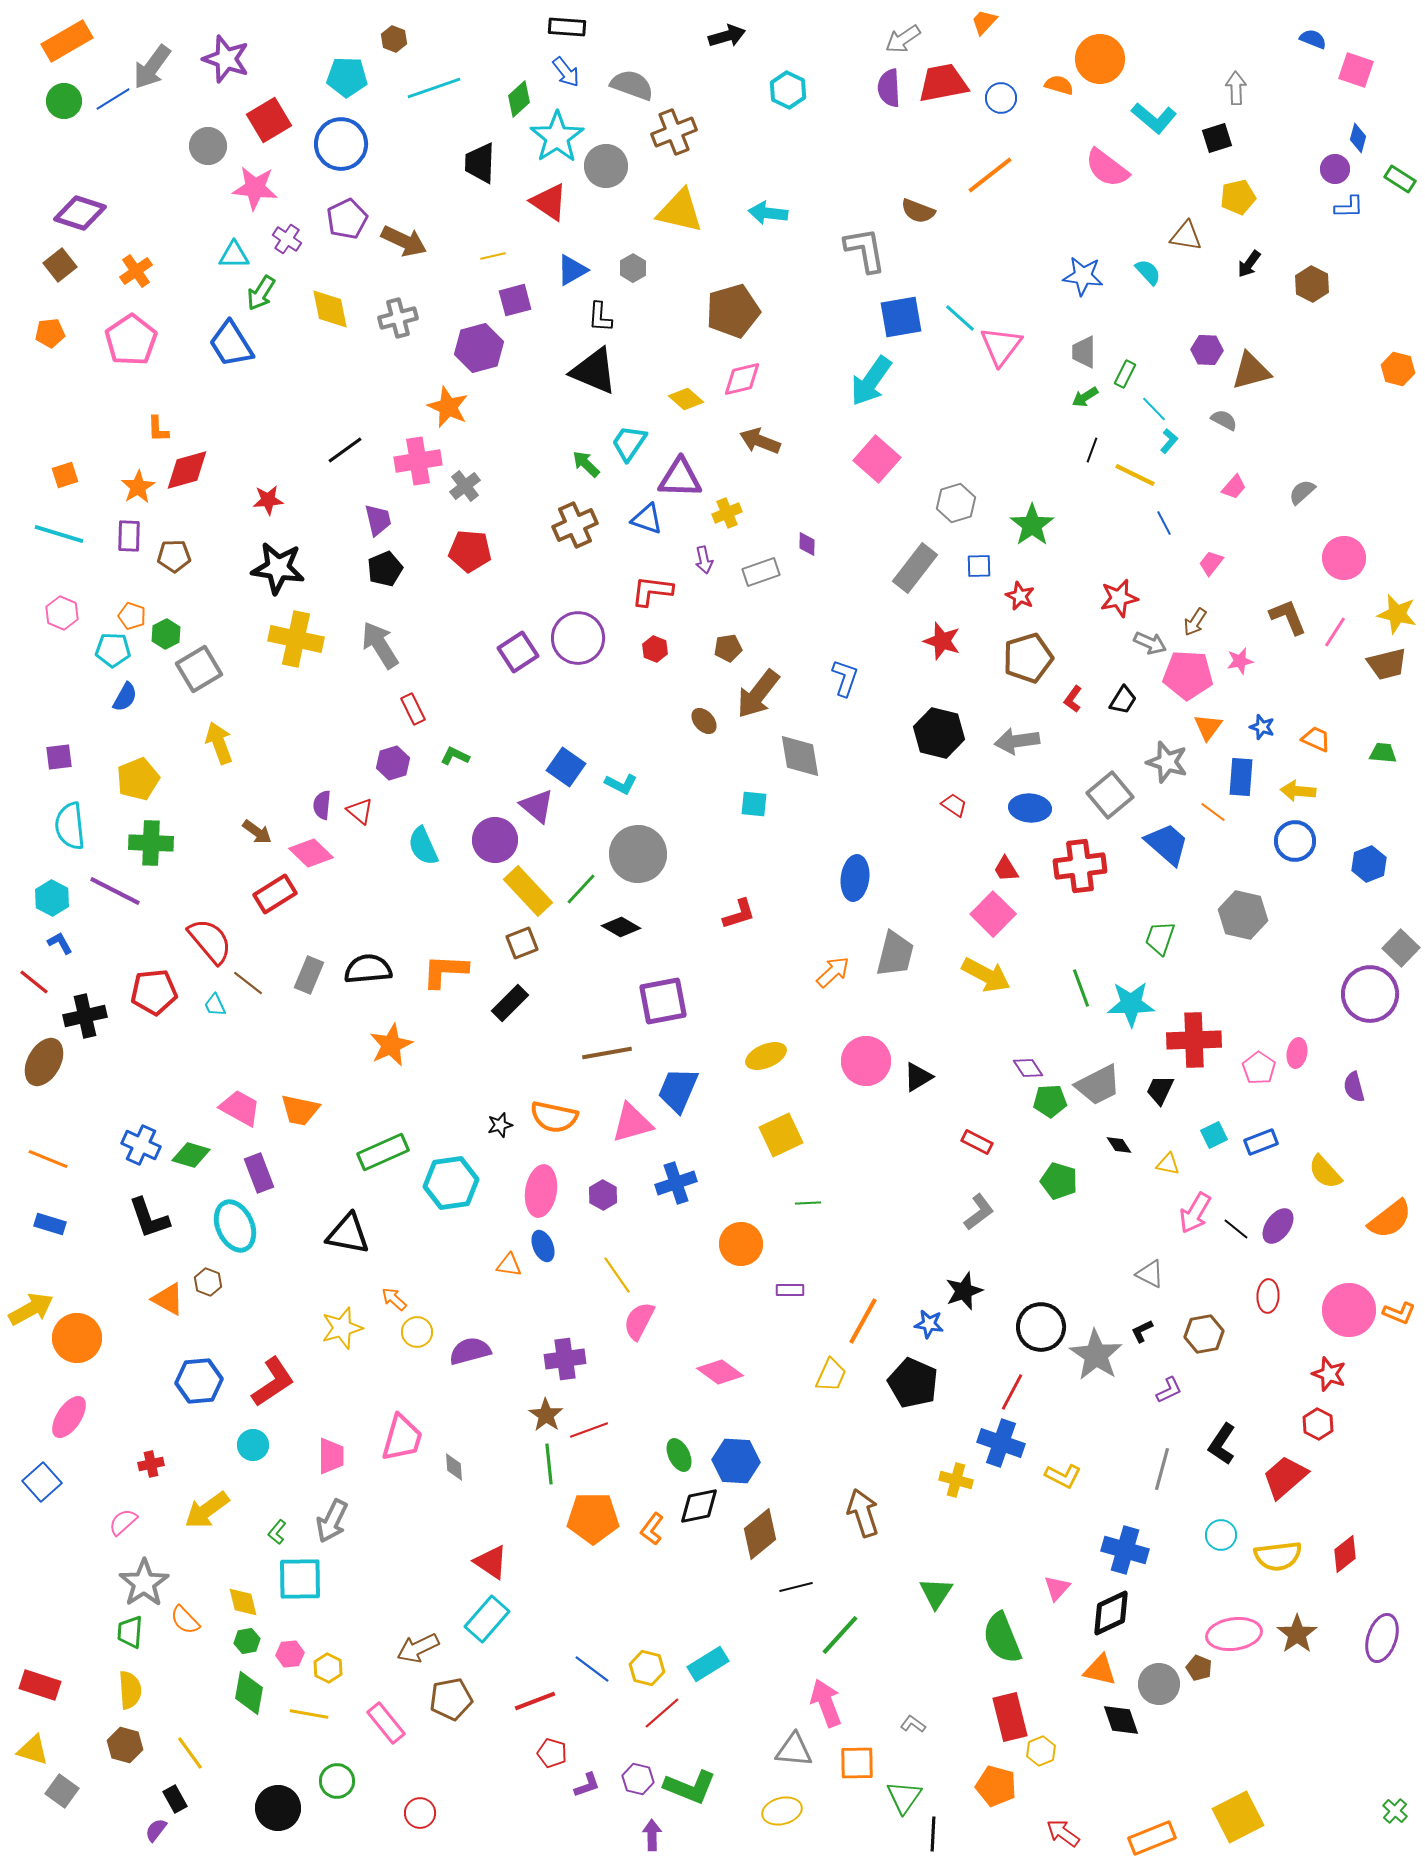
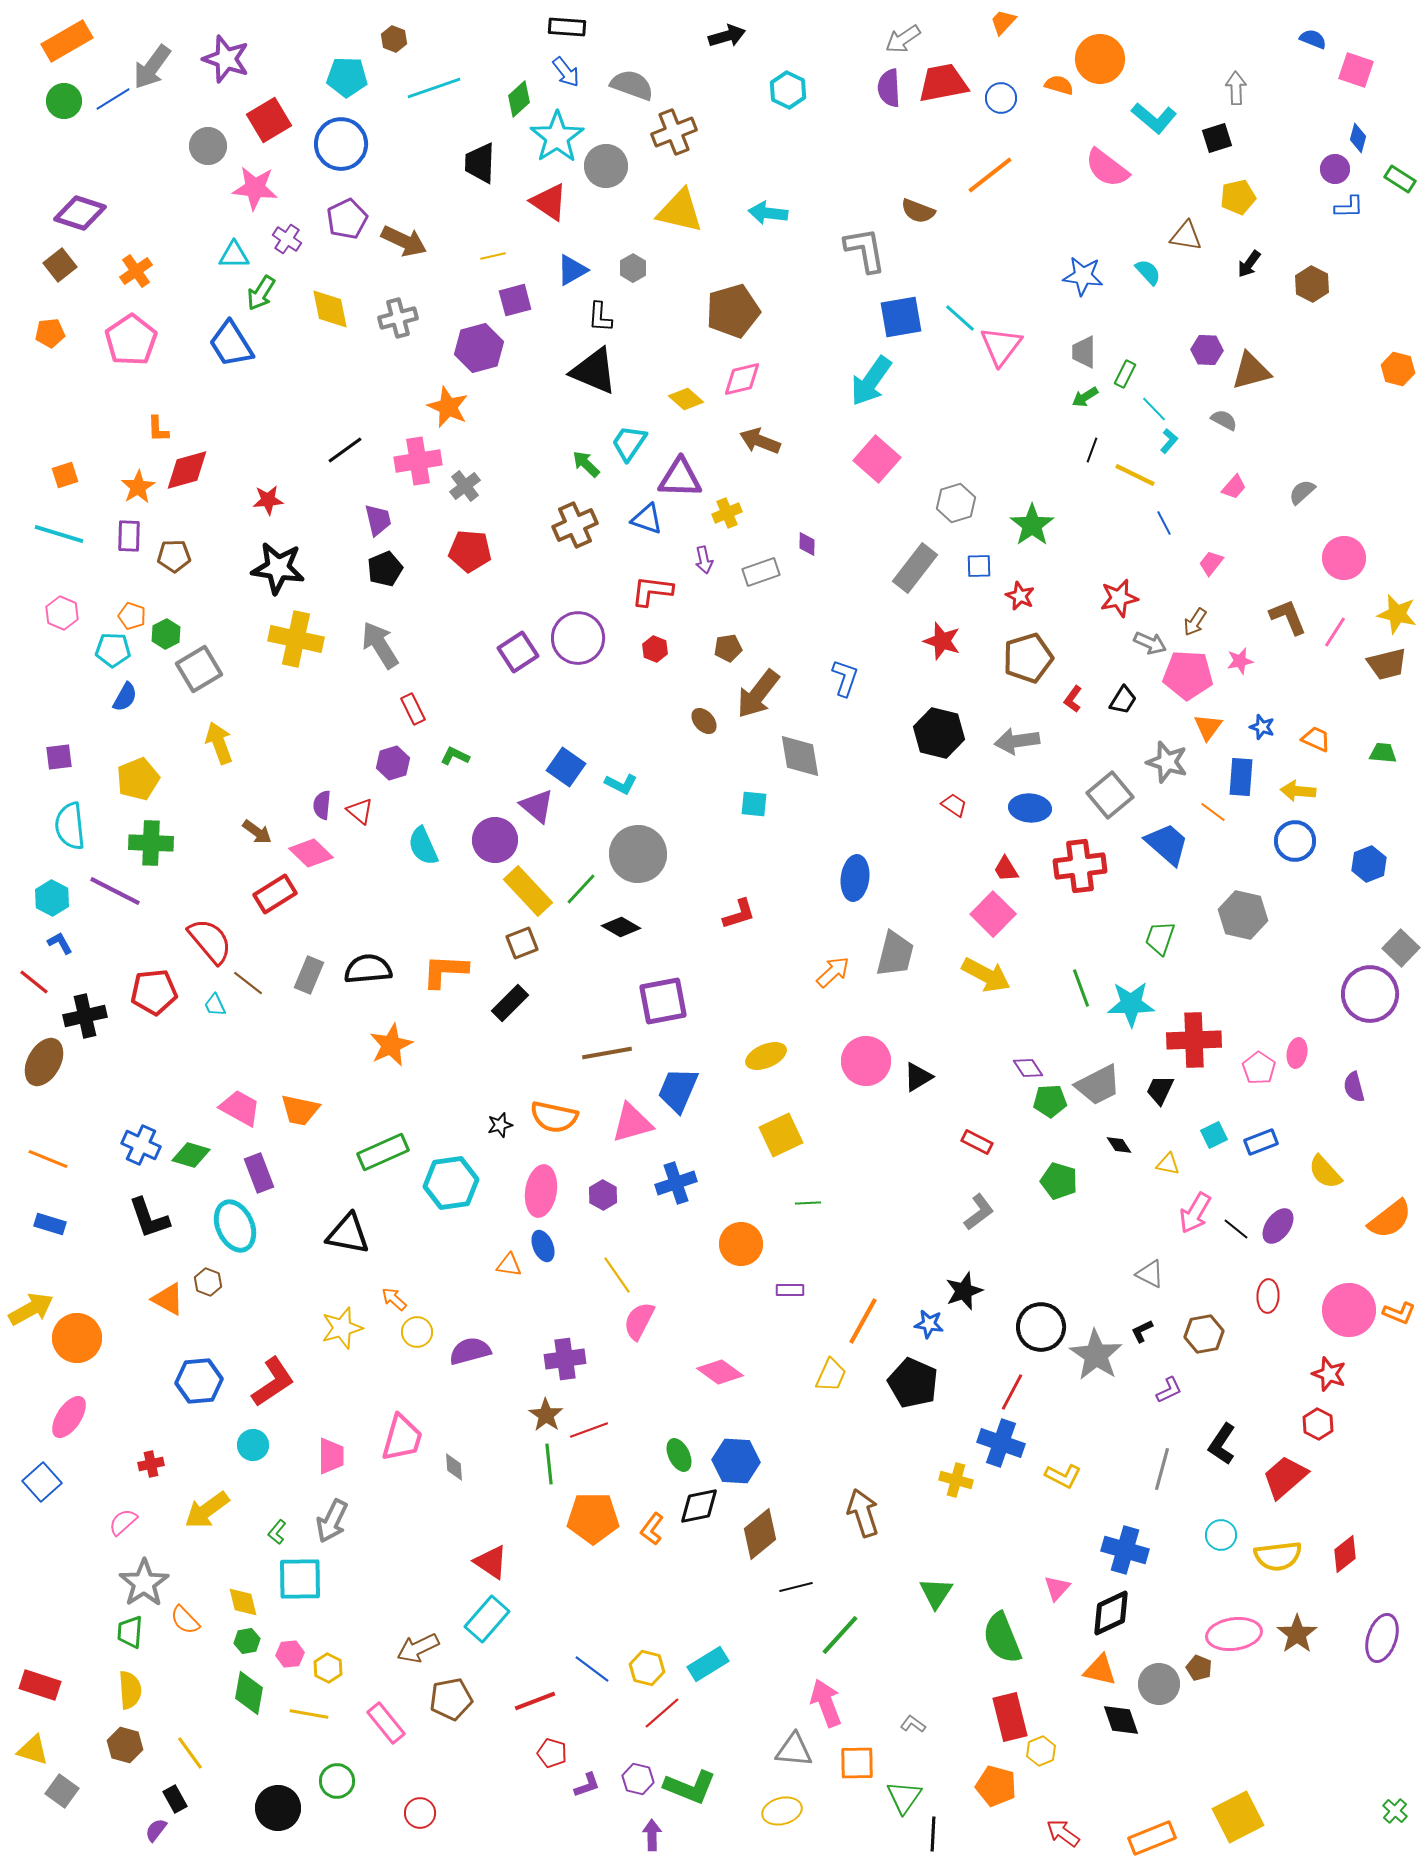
orange trapezoid at (984, 22): moved 19 px right
